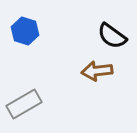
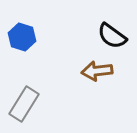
blue hexagon: moved 3 px left, 6 px down
gray rectangle: rotated 28 degrees counterclockwise
